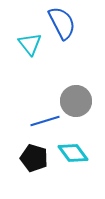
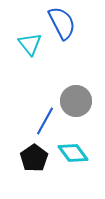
blue line: rotated 44 degrees counterclockwise
black pentagon: rotated 20 degrees clockwise
